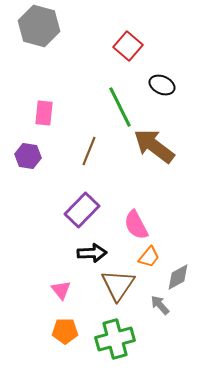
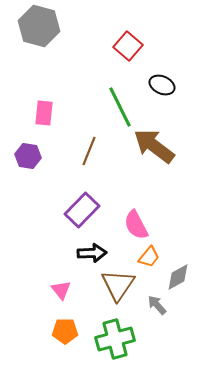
gray arrow: moved 3 px left
